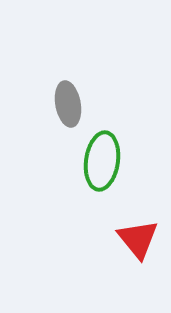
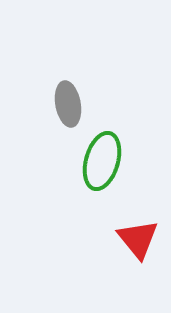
green ellipse: rotated 8 degrees clockwise
